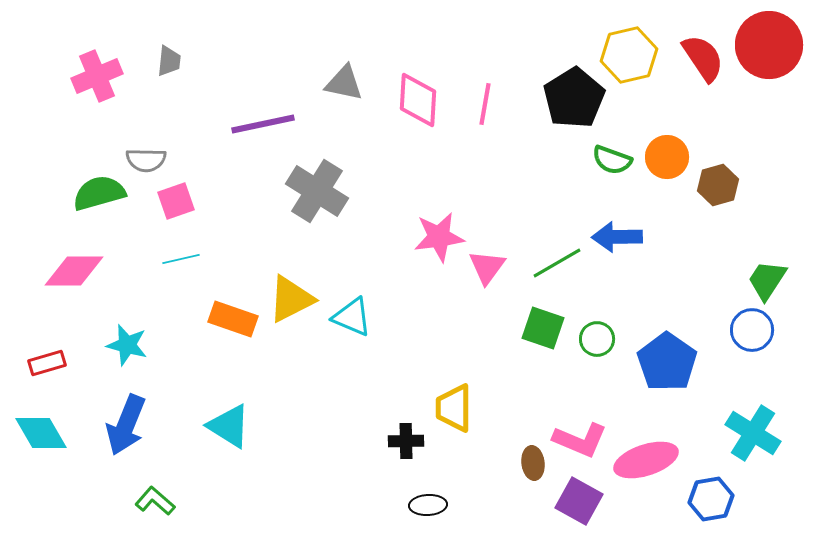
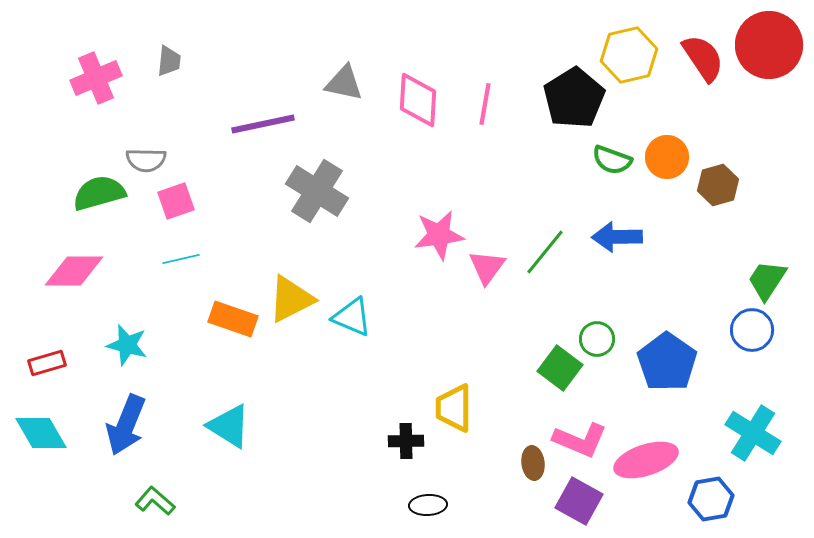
pink cross at (97, 76): moved 1 px left, 2 px down
pink star at (439, 237): moved 2 px up
green line at (557, 263): moved 12 px left, 11 px up; rotated 21 degrees counterclockwise
green square at (543, 328): moved 17 px right, 40 px down; rotated 18 degrees clockwise
